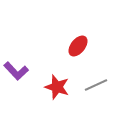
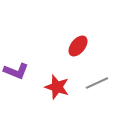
purple L-shape: rotated 25 degrees counterclockwise
gray line: moved 1 px right, 2 px up
